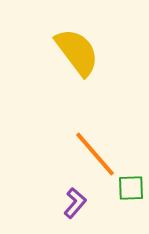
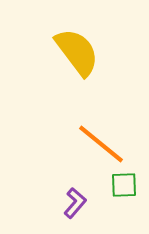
orange line: moved 6 px right, 10 px up; rotated 10 degrees counterclockwise
green square: moved 7 px left, 3 px up
